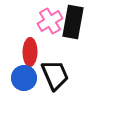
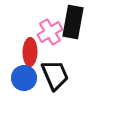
pink cross: moved 11 px down
